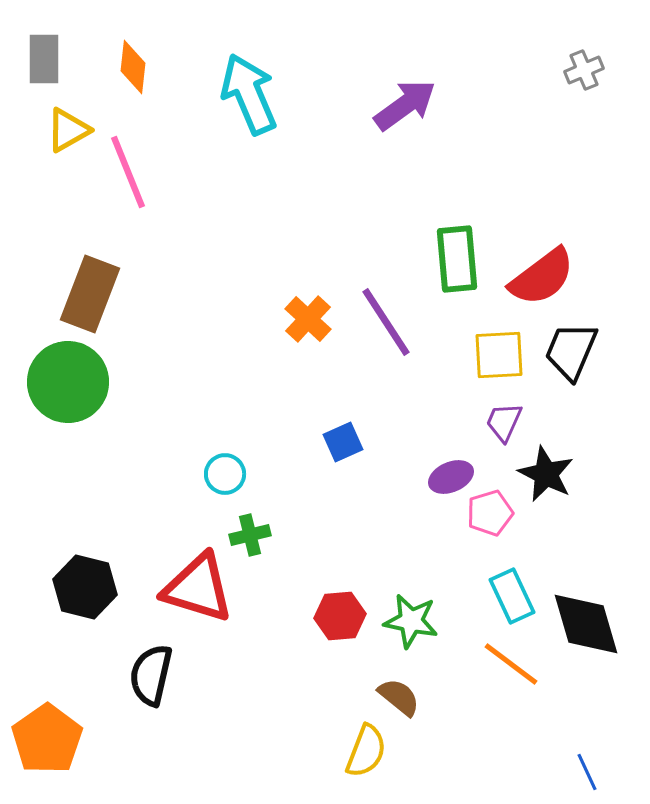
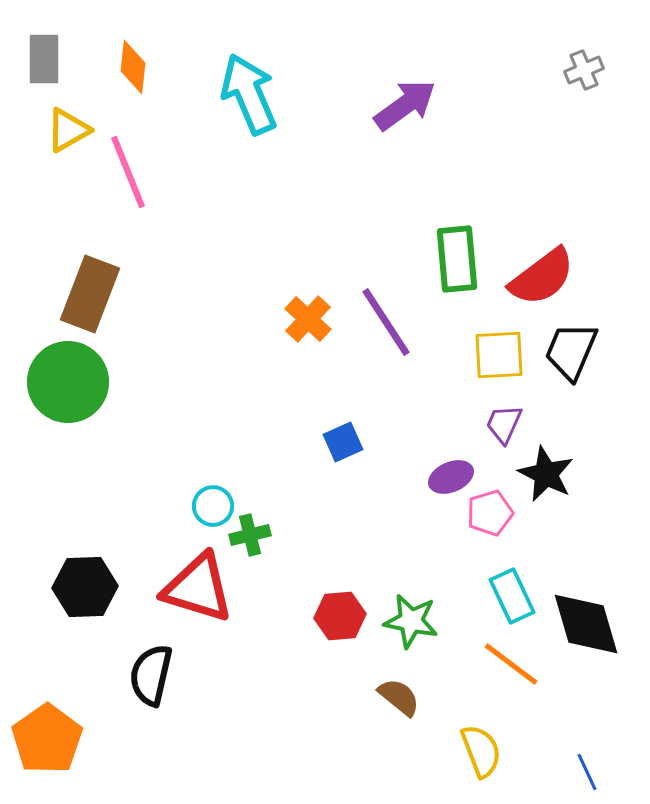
purple trapezoid: moved 2 px down
cyan circle: moved 12 px left, 32 px down
black hexagon: rotated 16 degrees counterclockwise
yellow semicircle: moved 115 px right; rotated 42 degrees counterclockwise
